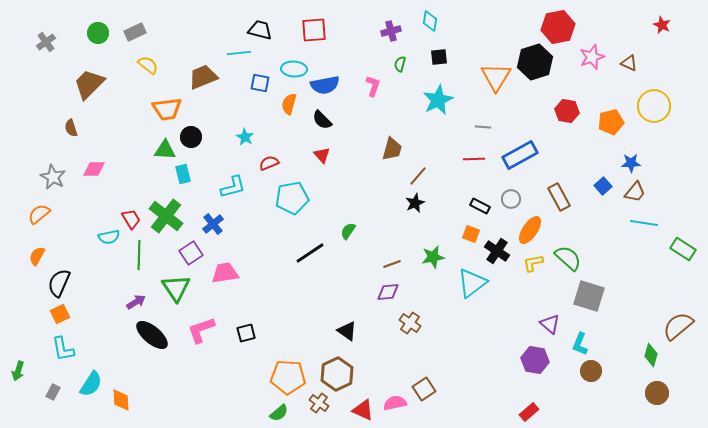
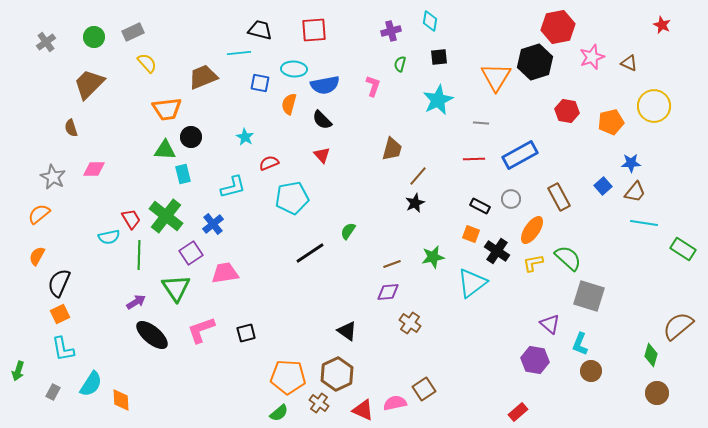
gray rectangle at (135, 32): moved 2 px left
green circle at (98, 33): moved 4 px left, 4 px down
yellow semicircle at (148, 65): moved 1 px left, 2 px up; rotated 10 degrees clockwise
gray line at (483, 127): moved 2 px left, 4 px up
orange ellipse at (530, 230): moved 2 px right
red rectangle at (529, 412): moved 11 px left
